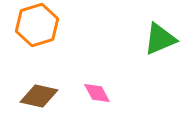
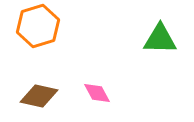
orange hexagon: moved 1 px right, 1 px down
green triangle: rotated 24 degrees clockwise
